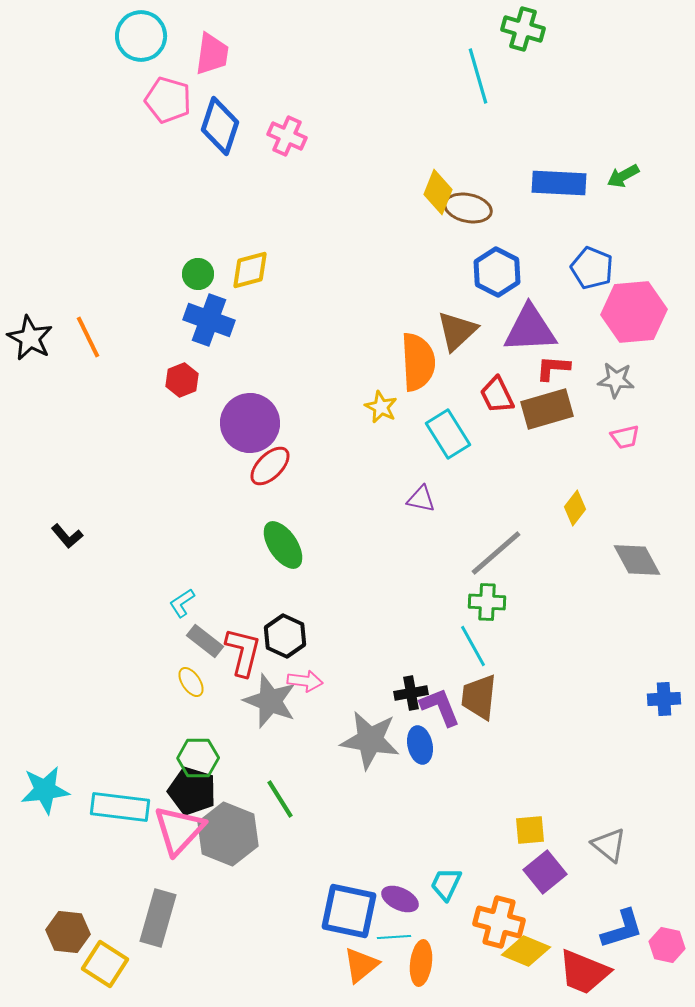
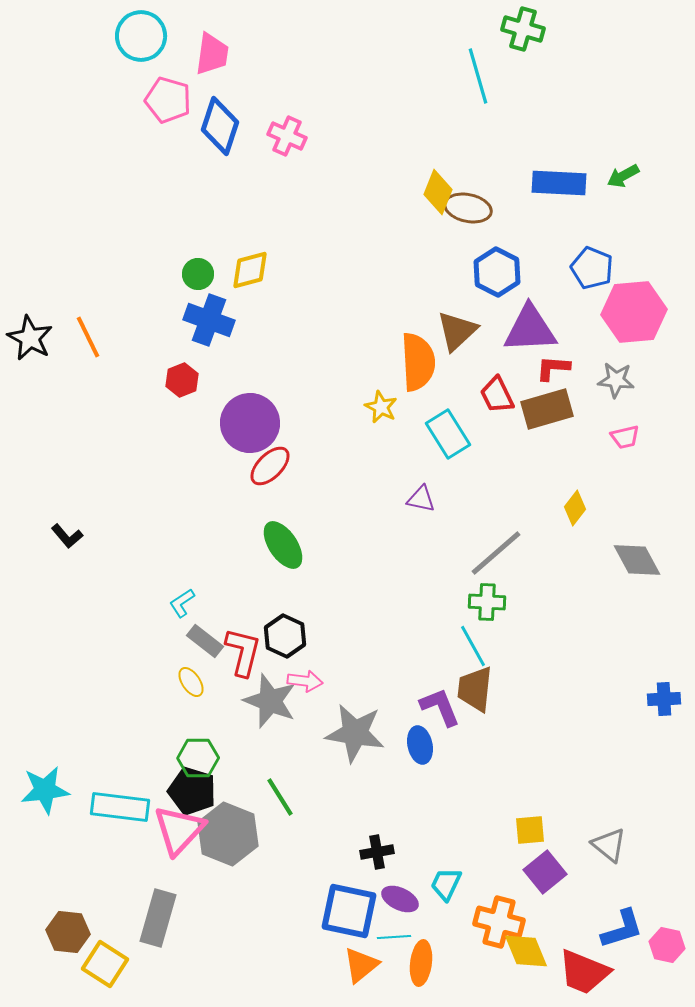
black cross at (411, 693): moved 34 px left, 159 px down
brown trapezoid at (479, 697): moved 4 px left, 8 px up
gray star at (370, 740): moved 15 px left, 7 px up
green line at (280, 799): moved 2 px up
yellow diamond at (526, 951): rotated 45 degrees clockwise
